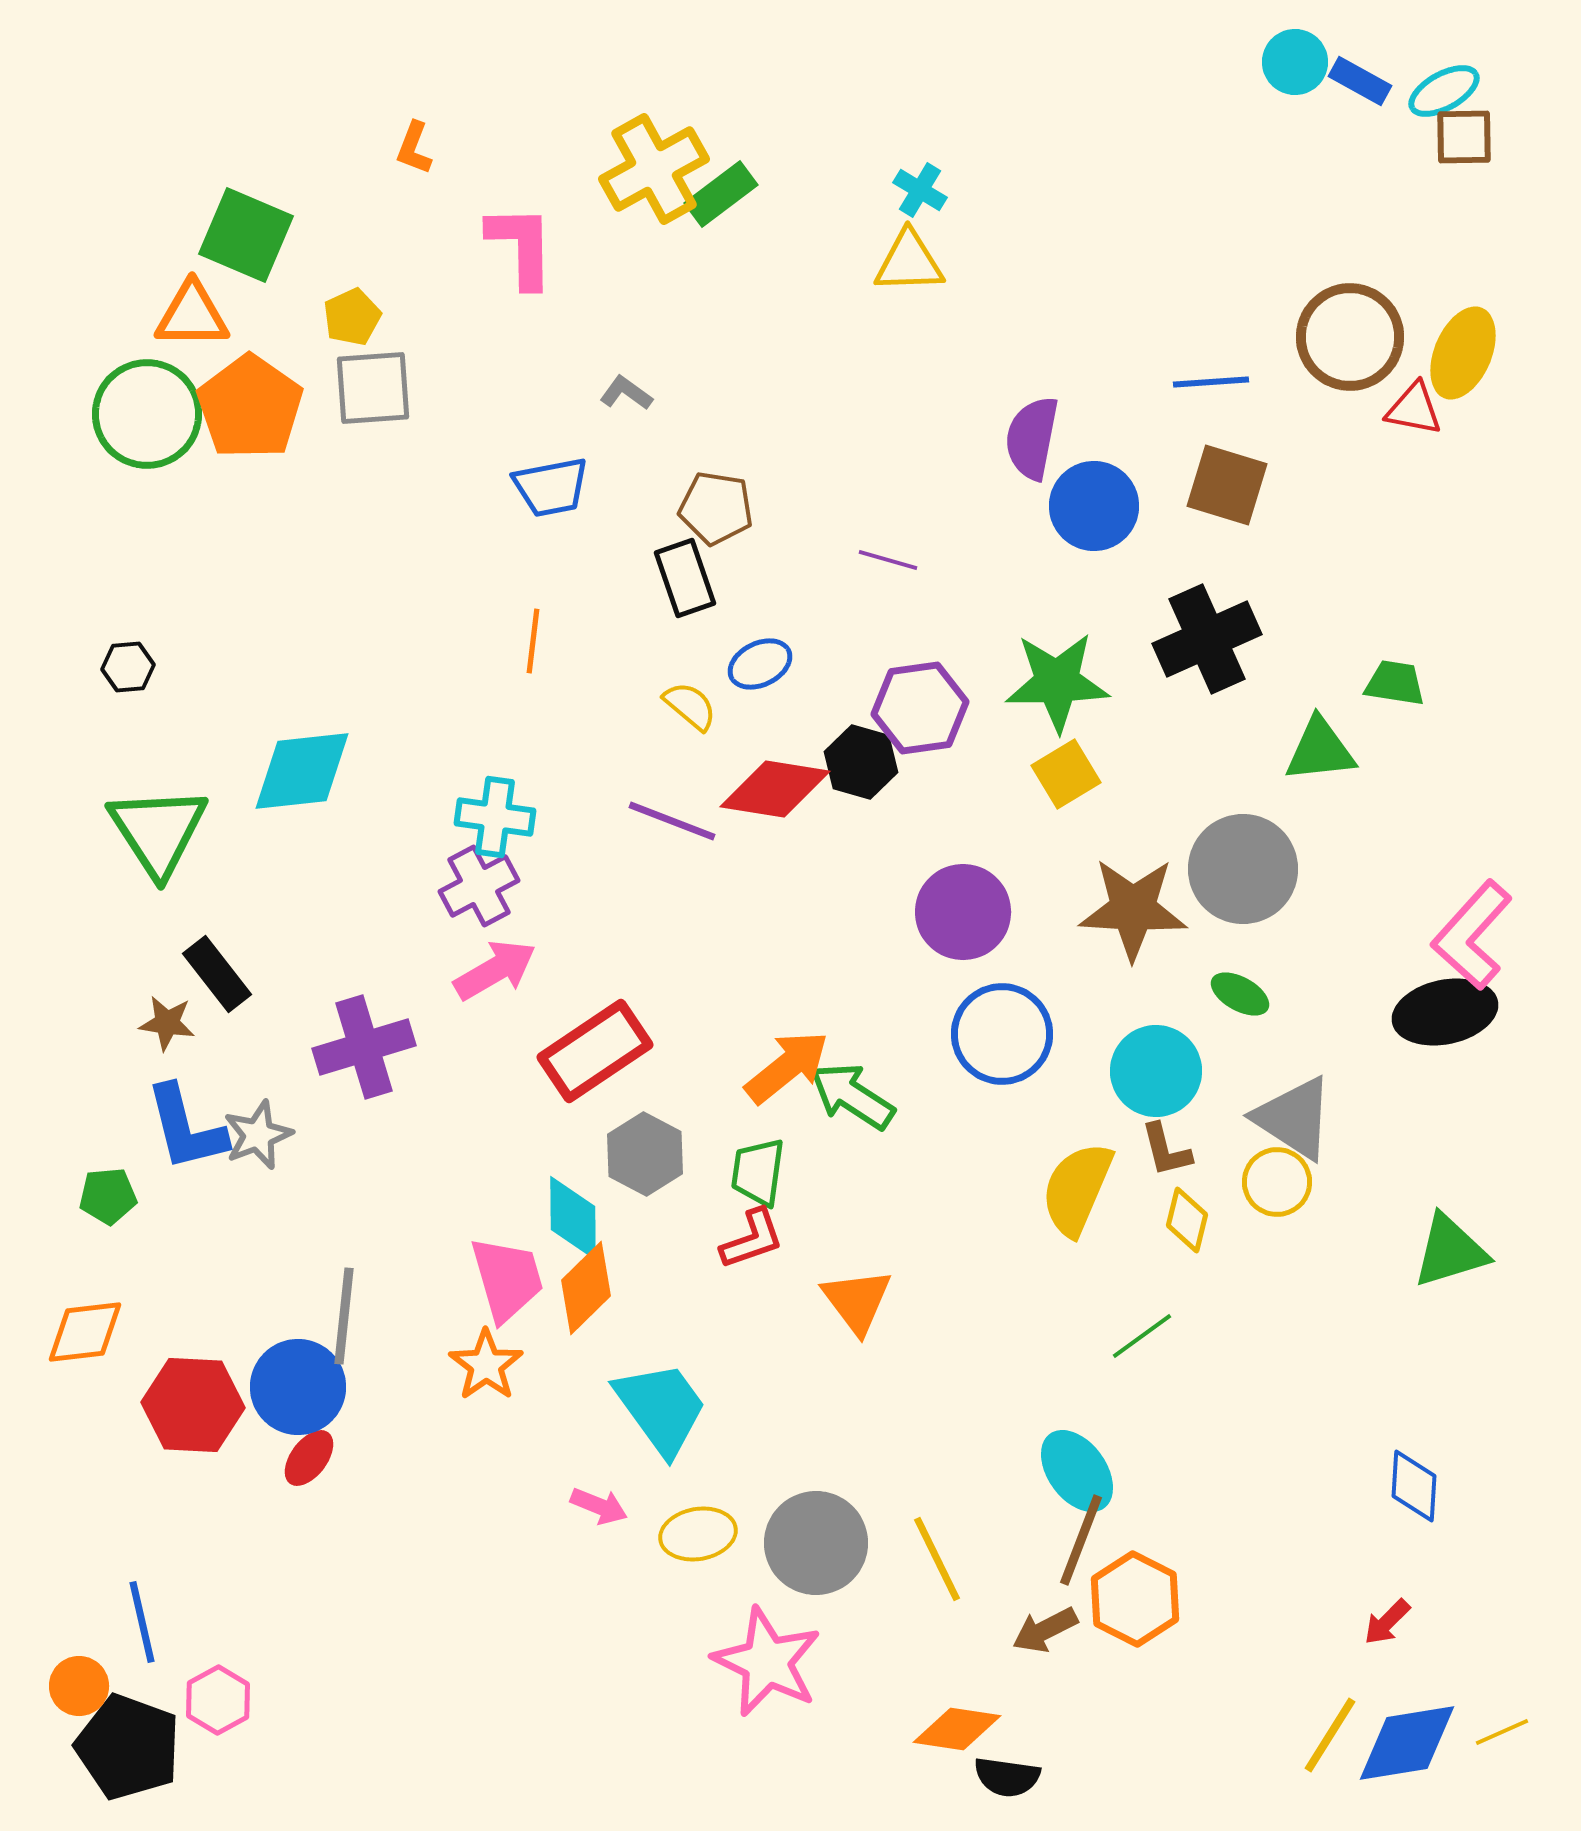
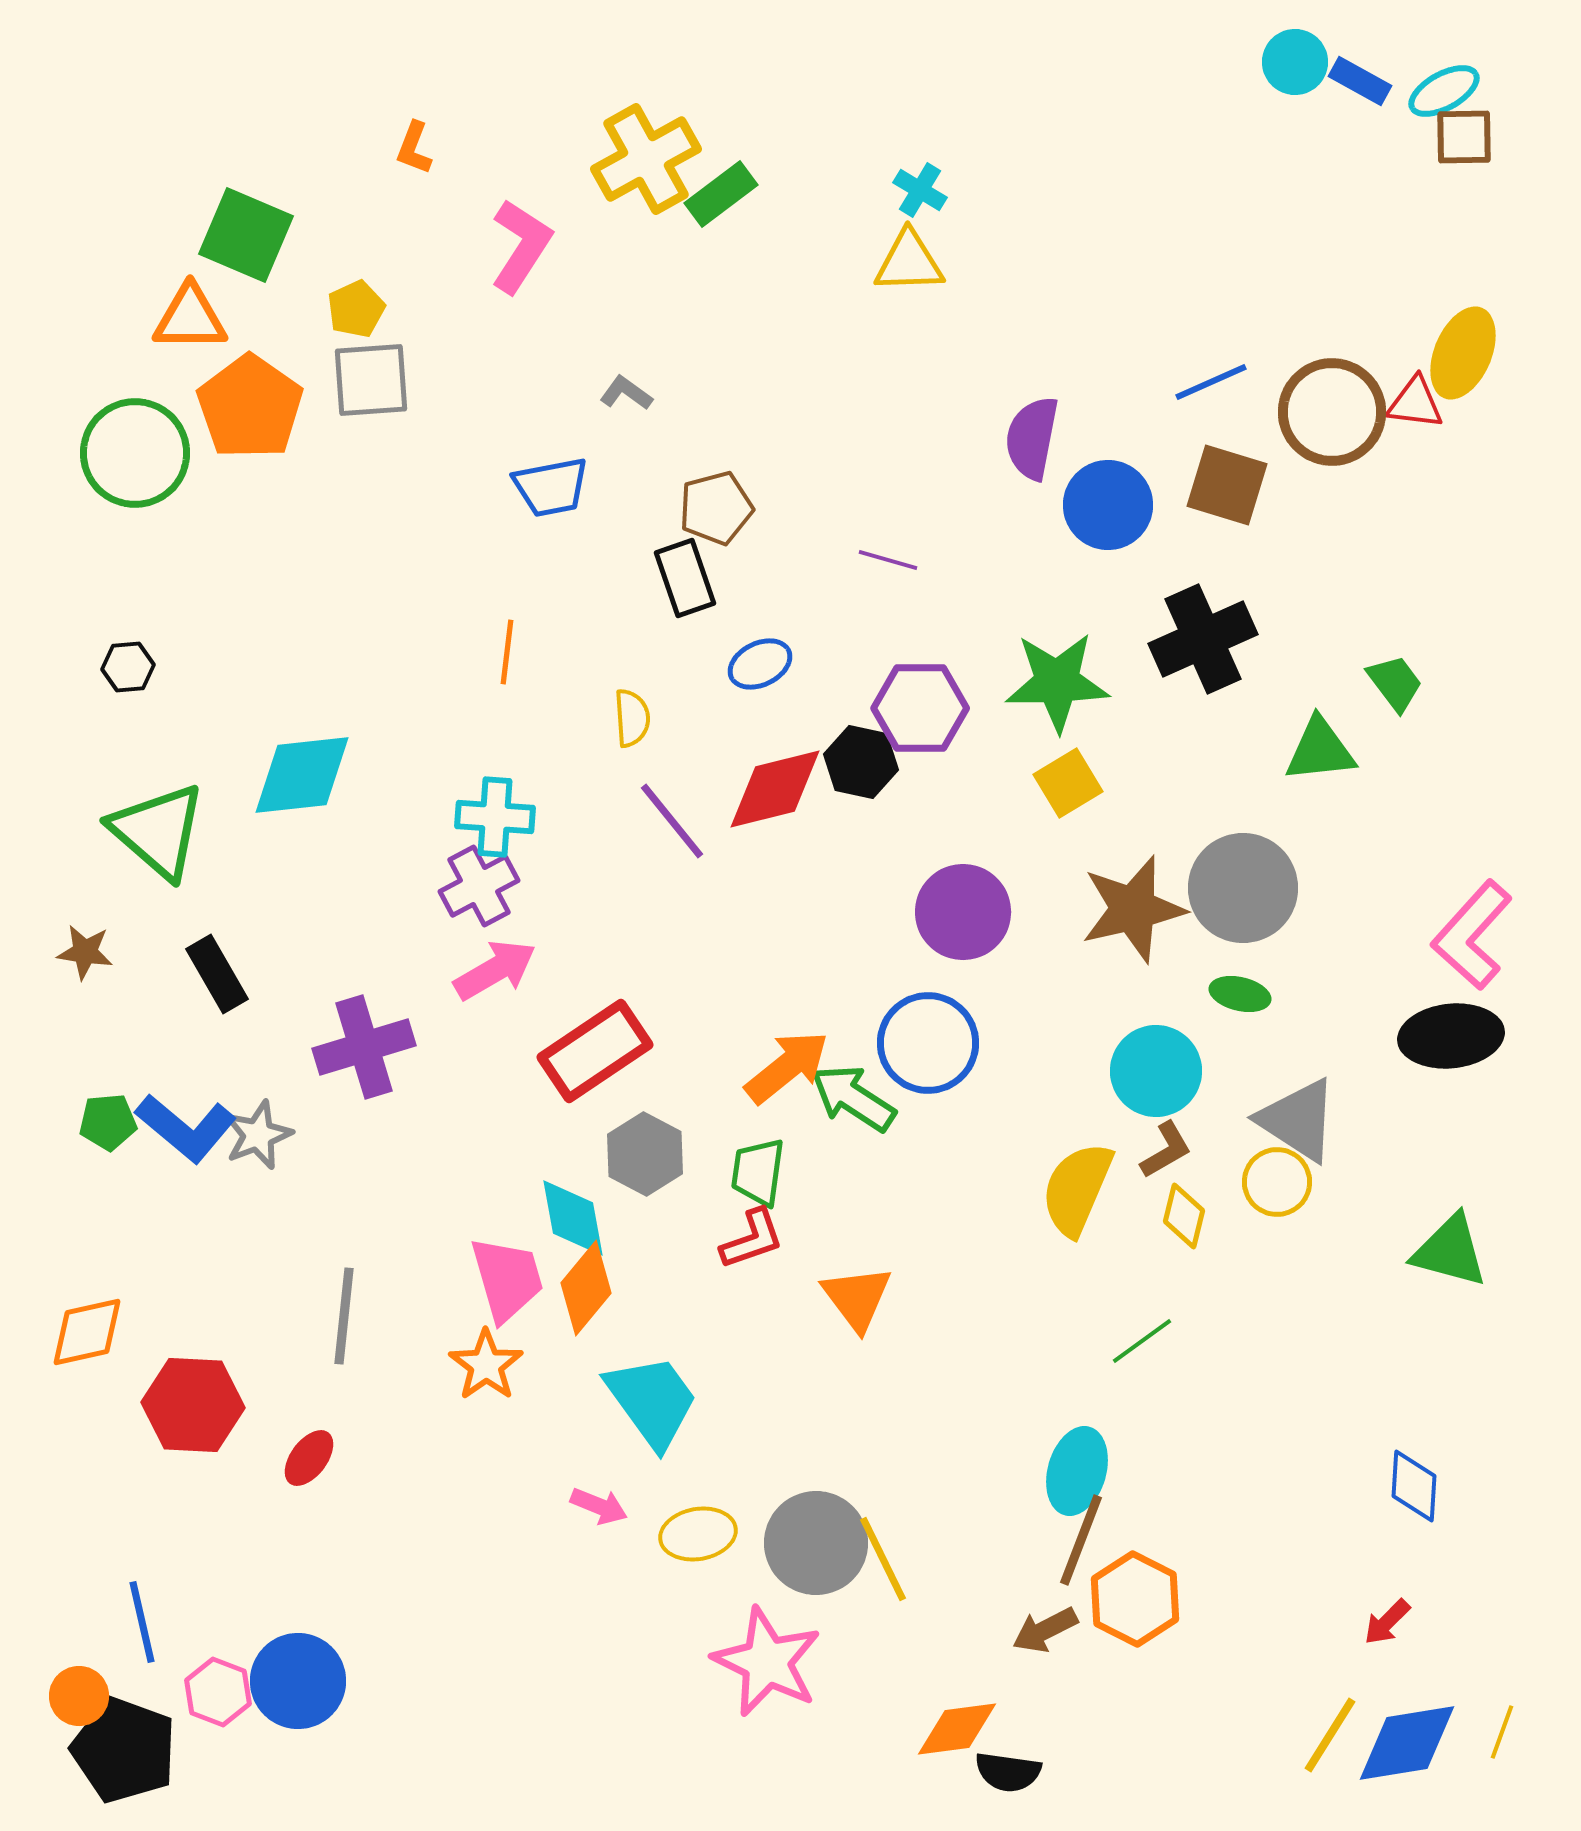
yellow cross at (654, 169): moved 8 px left, 10 px up
pink L-shape at (521, 246): rotated 34 degrees clockwise
orange triangle at (192, 315): moved 2 px left, 3 px down
yellow pentagon at (352, 317): moved 4 px right, 8 px up
brown circle at (1350, 337): moved 18 px left, 75 px down
blue line at (1211, 382): rotated 20 degrees counterclockwise
gray square at (373, 388): moved 2 px left, 8 px up
red triangle at (1414, 409): moved 1 px right, 6 px up; rotated 4 degrees counterclockwise
green circle at (147, 414): moved 12 px left, 39 px down
blue circle at (1094, 506): moved 14 px right, 1 px up
brown pentagon at (716, 508): rotated 24 degrees counterclockwise
black cross at (1207, 639): moved 4 px left
orange line at (533, 641): moved 26 px left, 11 px down
green trapezoid at (1395, 683): rotated 44 degrees clockwise
yellow semicircle at (690, 706): moved 58 px left, 12 px down; rotated 46 degrees clockwise
purple hexagon at (920, 708): rotated 8 degrees clockwise
black hexagon at (861, 762): rotated 4 degrees counterclockwise
cyan diamond at (302, 771): moved 4 px down
yellow square at (1066, 774): moved 2 px right, 9 px down
red diamond at (775, 789): rotated 23 degrees counterclockwise
cyan cross at (495, 817): rotated 4 degrees counterclockwise
purple line at (672, 821): rotated 30 degrees clockwise
green triangle at (158, 831): rotated 16 degrees counterclockwise
gray circle at (1243, 869): moved 19 px down
brown star at (1133, 909): rotated 16 degrees counterclockwise
black rectangle at (217, 974): rotated 8 degrees clockwise
green ellipse at (1240, 994): rotated 16 degrees counterclockwise
black ellipse at (1445, 1012): moved 6 px right, 24 px down; rotated 6 degrees clockwise
brown star at (167, 1023): moved 82 px left, 71 px up
blue circle at (1002, 1034): moved 74 px left, 9 px down
green arrow at (852, 1096): moved 1 px right, 2 px down
gray triangle at (1294, 1118): moved 4 px right, 2 px down
blue L-shape at (186, 1128): rotated 36 degrees counterclockwise
brown L-shape at (1166, 1150): rotated 106 degrees counterclockwise
green pentagon at (108, 1196): moved 74 px up
cyan diamond at (573, 1218): rotated 10 degrees counterclockwise
yellow diamond at (1187, 1220): moved 3 px left, 4 px up
green triangle at (1450, 1251): rotated 32 degrees clockwise
orange diamond at (586, 1288): rotated 6 degrees counterclockwise
orange triangle at (857, 1301): moved 3 px up
orange diamond at (85, 1332): moved 2 px right; rotated 6 degrees counterclockwise
green line at (1142, 1336): moved 5 px down
blue circle at (298, 1387): moved 294 px down
cyan trapezoid at (661, 1408): moved 9 px left, 7 px up
cyan ellipse at (1077, 1471): rotated 52 degrees clockwise
yellow line at (937, 1559): moved 54 px left
orange circle at (79, 1686): moved 10 px down
pink hexagon at (218, 1700): moved 8 px up; rotated 10 degrees counterclockwise
orange diamond at (957, 1729): rotated 16 degrees counterclockwise
yellow line at (1502, 1732): rotated 46 degrees counterclockwise
black pentagon at (128, 1747): moved 4 px left, 3 px down
black semicircle at (1007, 1777): moved 1 px right, 5 px up
